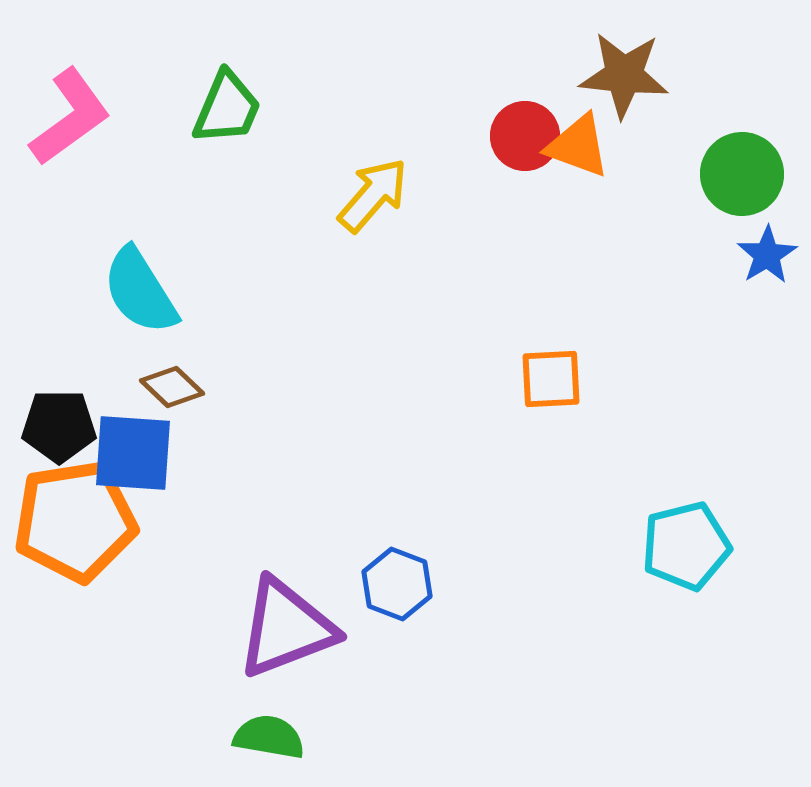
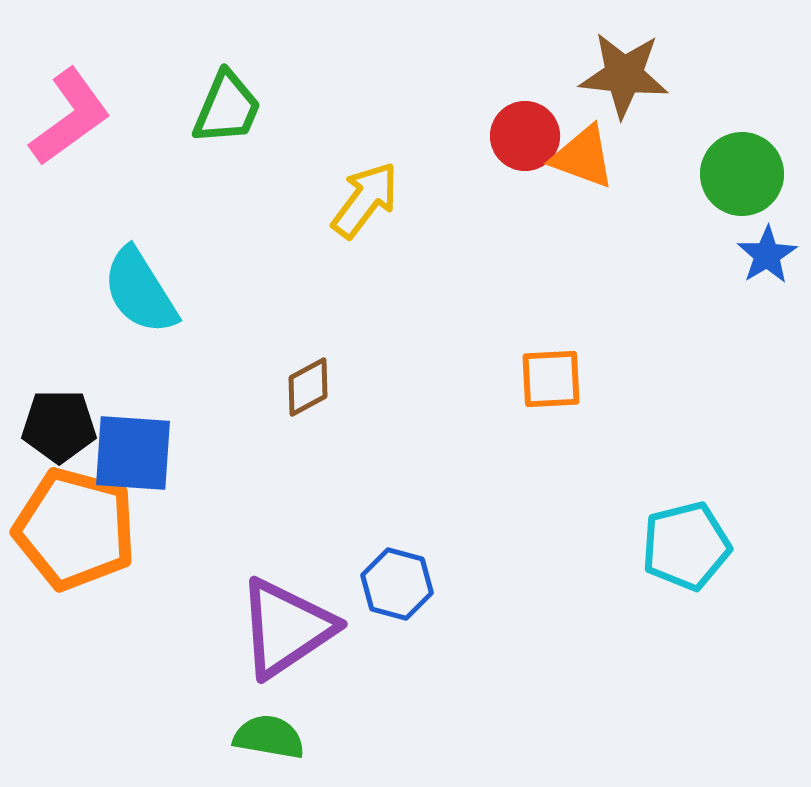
orange triangle: moved 5 px right, 11 px down
yellow arrow: moved 8 px left, 5 px down; rotated 4 degrees counterclockwise
brown diamond: moved 136 px right; rotated 72 degrees counterclockwise
orange pentagon: moved 8 px down; rotated 24 degrees clockwise
blue hexagon: rotated 6 degrees counterclockwise
purple triangle: rotated 13 degrees counterclockwise
